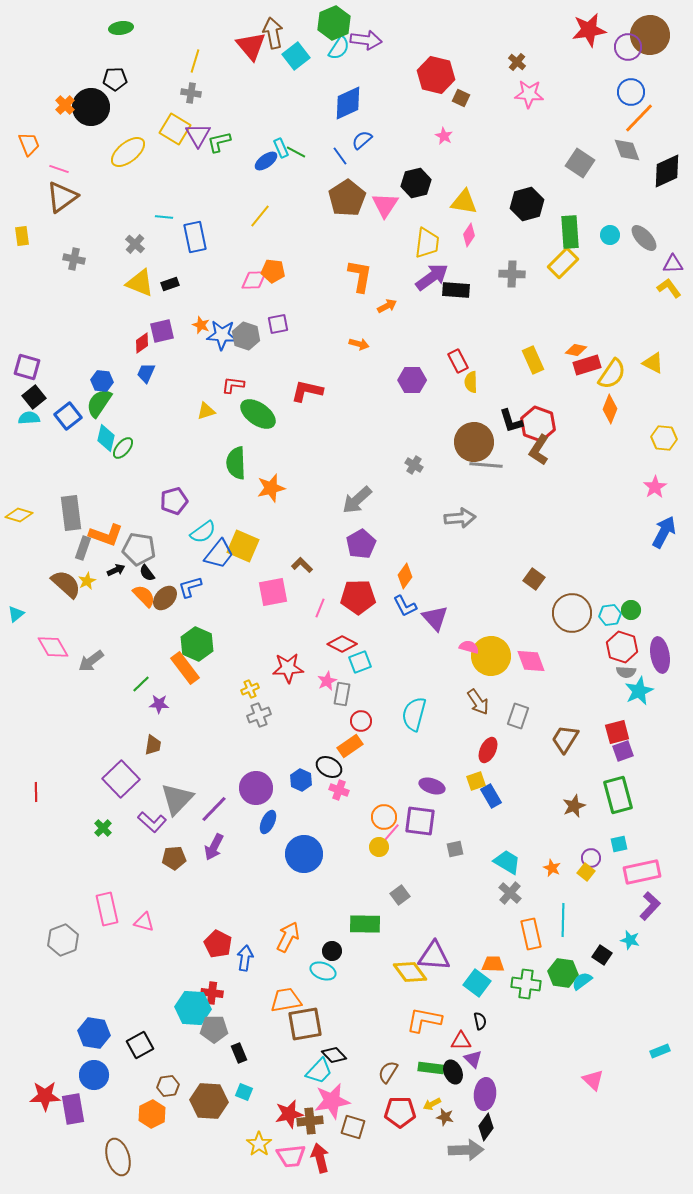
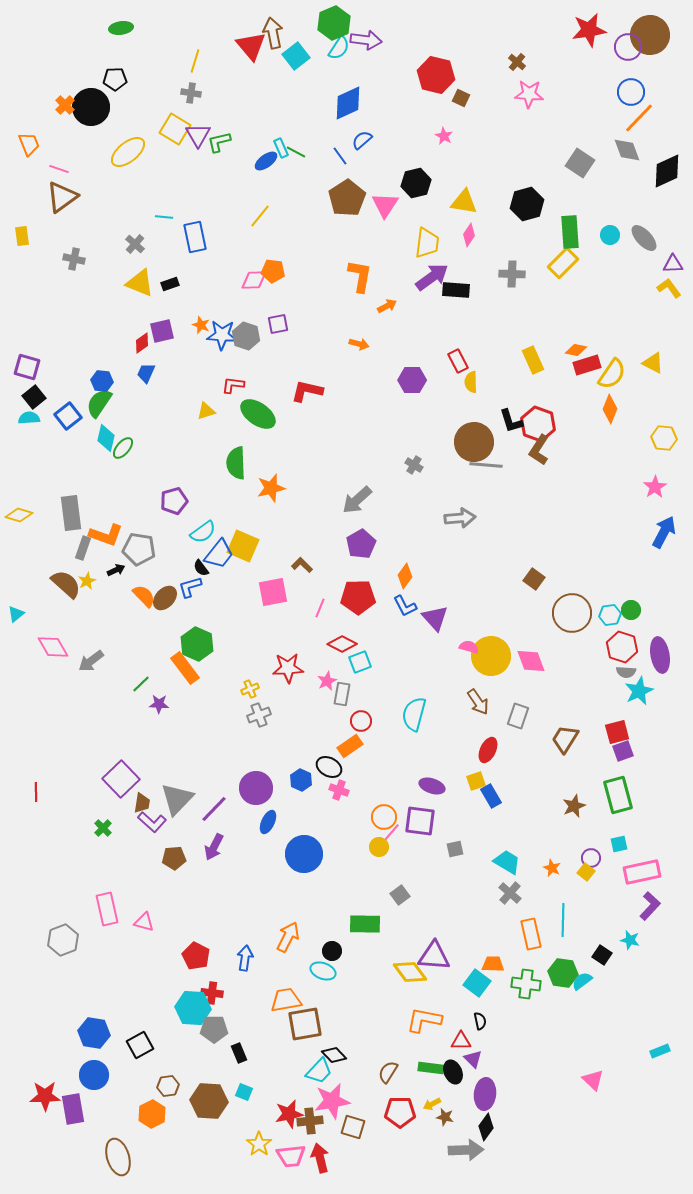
black semicircle at (147, 573): moved 54 px right, 5 px up
brown trapezoid at (153, 745): moved 11 px left, 58 px down
red pentagon at (218, 944): moved 22 px left, 12 px down
